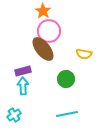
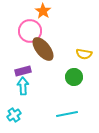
pink circle: moved 19 px left
green circle: moved 8 px right, 2 px up
